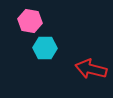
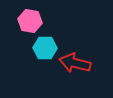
red arrow: moved 16 px left, 6 px up
